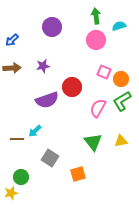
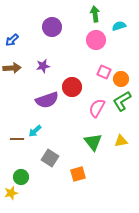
green arrow: moved 1 px left, 2 px up
pink semicircle: moved 1 px left
